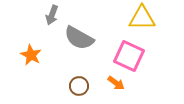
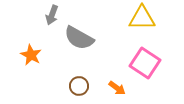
pink square: moved 16 px right, 7 px down; rotated 8 degrees clockwise
orange arrow: moved 1 px right, 5 px down
